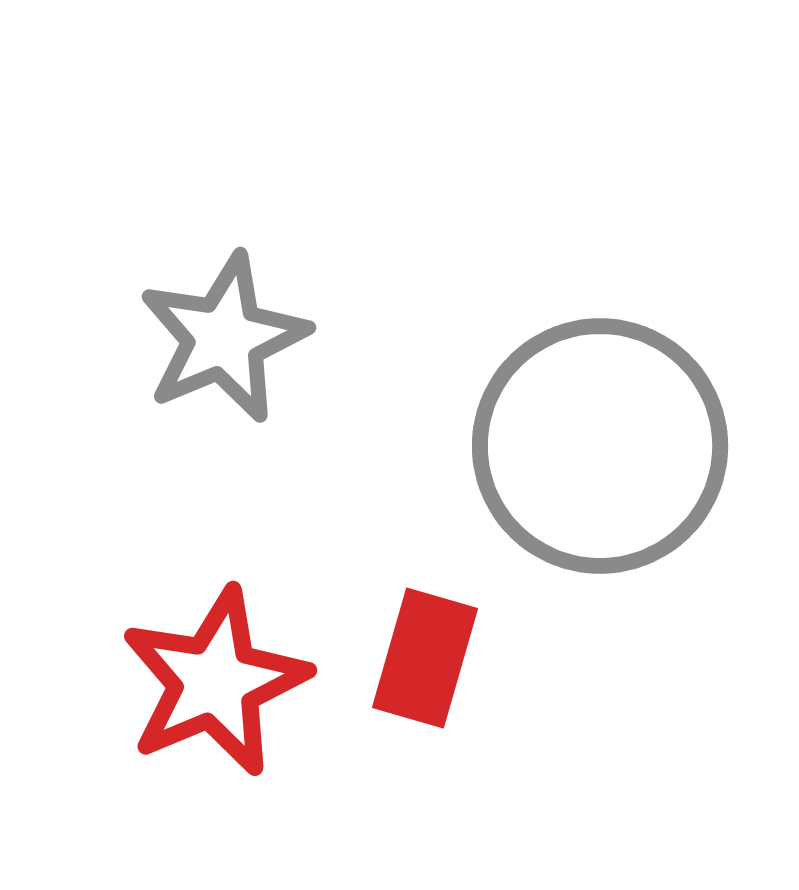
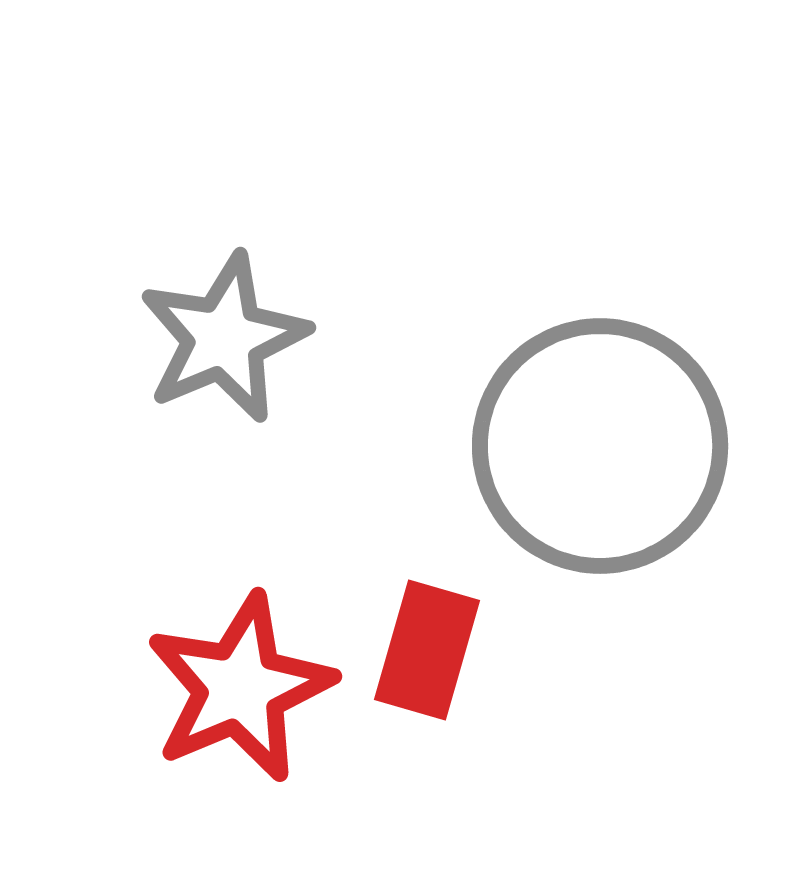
red rectangle: moved 2 px right, 8 px up
red star: moved 25 px right, 6 px down
